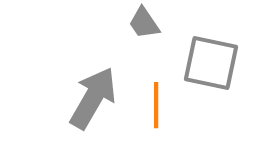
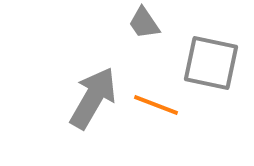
orange line: rotated 69 degrees counterclockwise
